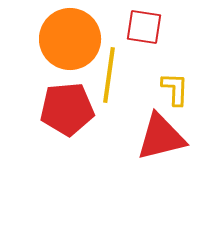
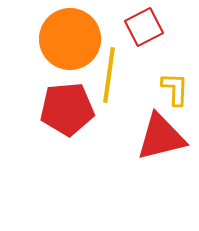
red square: rotated 36 degrees counterclockwise
